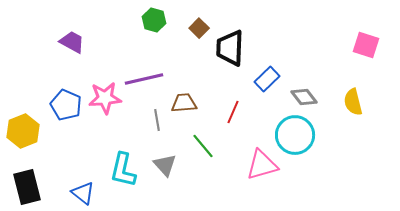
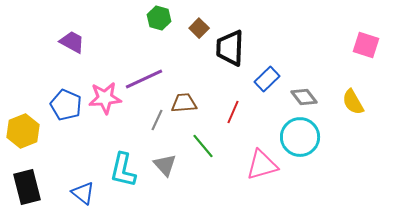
green hexagon: moved 5 px right, 2 px up
purple line: rotated 12 degrees counterclockwise
yellow semicircle: rotated 16 degrees counterclockwise
gray line: rotated 35 degrees clockwise
cyan circle: moved 5 px right, 2 px down
